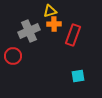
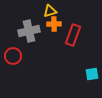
gray cross: rotated 10 degrees clockwise
cyan square: moved 14 px right, 2 px up
